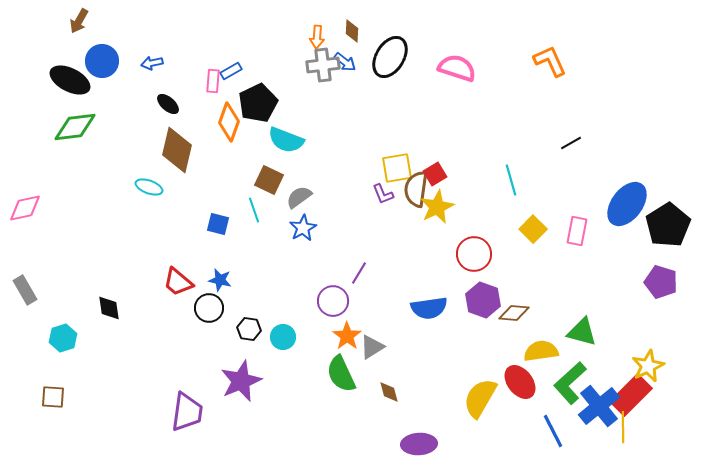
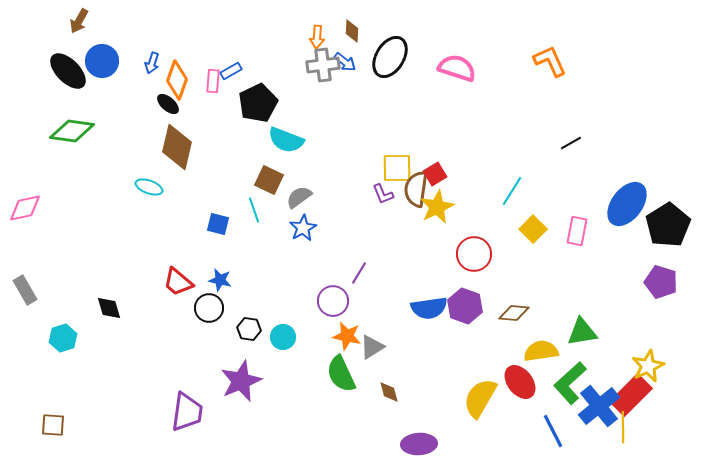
blue arrow at (152, 63): rotated 60 degrees counterclockwise
black ellipse at (70, 80): moved 2 px left, 9 px up; rotated 18 degrees clockwise
orange diamond at (229, 122): moved 52 px left, 42 px up
green diamond at (75, 127): moved 3 px left, 4 px down; rotated 15 degrees clockwise
brown diamond at (177, 150): moved 3 px up
yellow square at (397, 168): rotated 8 degrees clockwise
cyan line at (511, 180): moved 1 px right, 11 px down; rotated 48 degrees clockwise
purple hexagon at (483, 300): moved 18 px left, 6 px down
black diamond at (109, 308): rotated 8 degrees counterclockwise
green triangle at (582, 332): rotated 24 degrees counterclockwise
orange star at (347, 336): rotated 24 degrees counterclockwise
brown square at (53, 397): moved 28 px down
